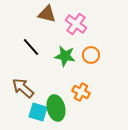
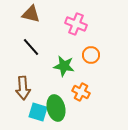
brown triangle: moved 16 px left
pink cross: rotated 15 degrees counterclockwise
green star: moved 1 px left, 10 px down
brown arrow: rotated 135 degrees counterclockwise
